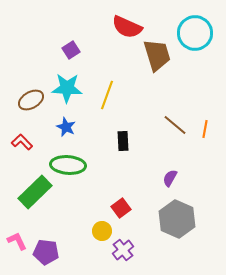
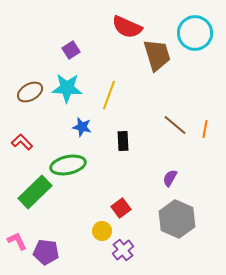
yellow line: moved 2 px right
brown ellipse: moved 1 px left, 8 px up
blue star: moved 16 px right; rotated 12 degrees counterclockwise
green ellipse: rotated 16 degrees counterclockwise
